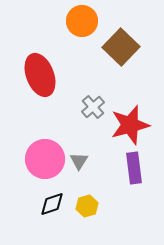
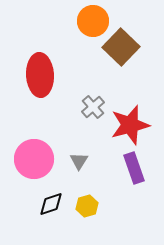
orange circle: moved 11 px right
red ellipse: rotated 18 degrees clockwise
pink circle: moved 11 px left
purple rectangle: rotated 12 degrees counterclockwise
black diamond: moved 1 px left
